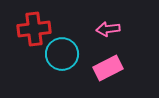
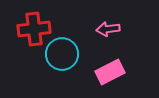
pink rectangle: moved 2 px right, 4 px down
